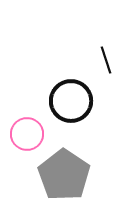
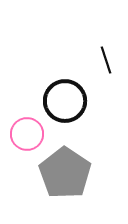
black circle: moved 6 px left
gray pentagon: moved 1 px right, 2 px up
